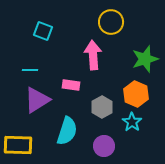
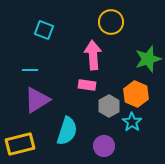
cyan square: moved 1 px right, 1 px up
green star: moved 3 px right
pink rectangle: moved 16 px right
gray hexagon: moved 7 px right, 1 px up
yellow rectangle: moved 2 px right, 1 px up; rotated 16 degrees counterclockwise
